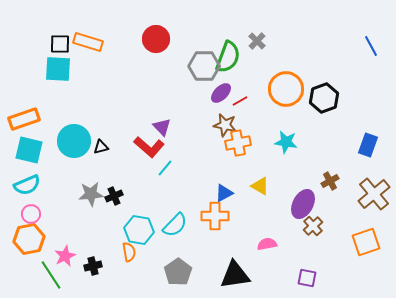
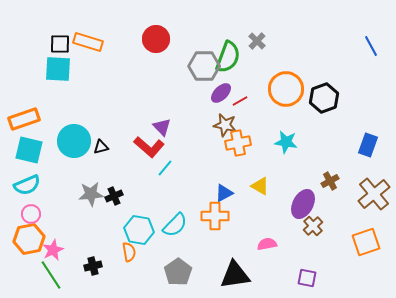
pink star at (65, 256): moved 12 px left, 6 px up
